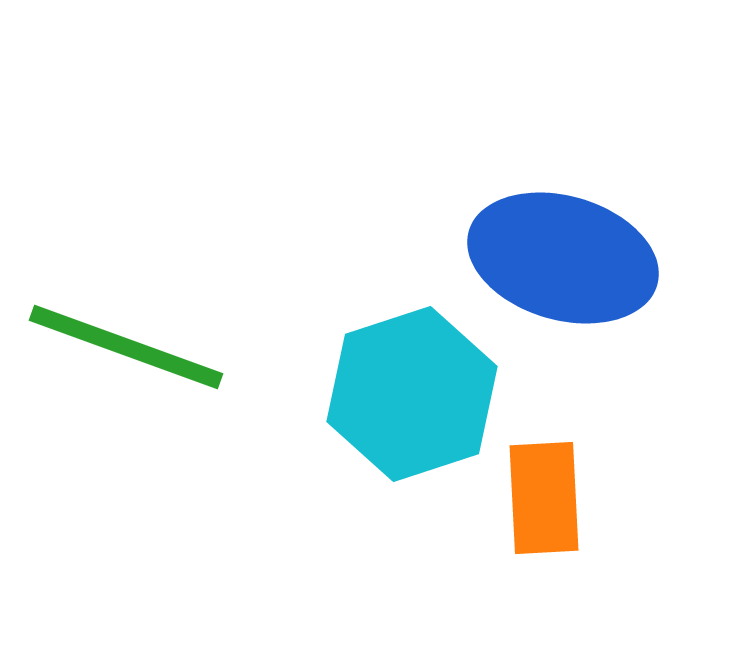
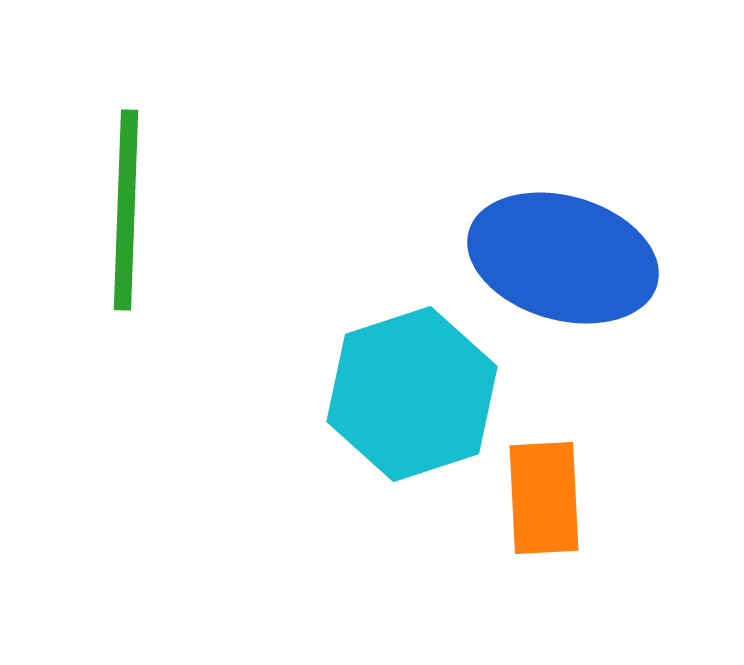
green line: moved 137 px up; rotated 72 degrees clockwise
